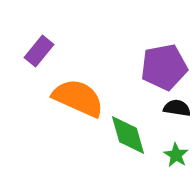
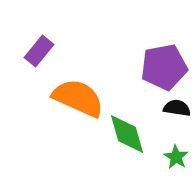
green diamond: moved 1 px left, 1 px up
green star: moved 2 px down
